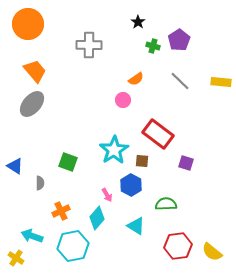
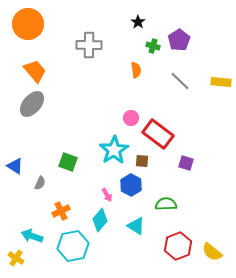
orange semicircle: moved 9 px up; rotated 63 degrees counterclockwise
pink circle: moved 8 px right, 18 px down
gray semicircle: rotated 24 degrees clockwise
cyan diamond: moved 3 px right, 2 px down
red hexagon: rotated 12 degrees counterclockwise
